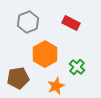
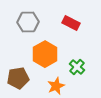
gray hexagon: rotated 20 degrees clockwise
